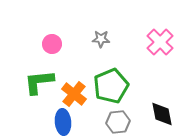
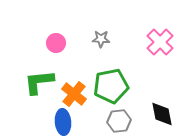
pink circle: moved 4 px right, 1 px up
green pentagon: rotated 12 degrees clockwise
gray hexagon: moved 1 px right, 1 px up
